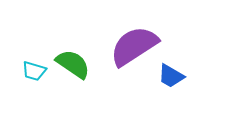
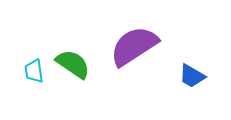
cyan trapezoid: rotated 65 degrees clockwise
blue trapezoid: moved 21 px right
